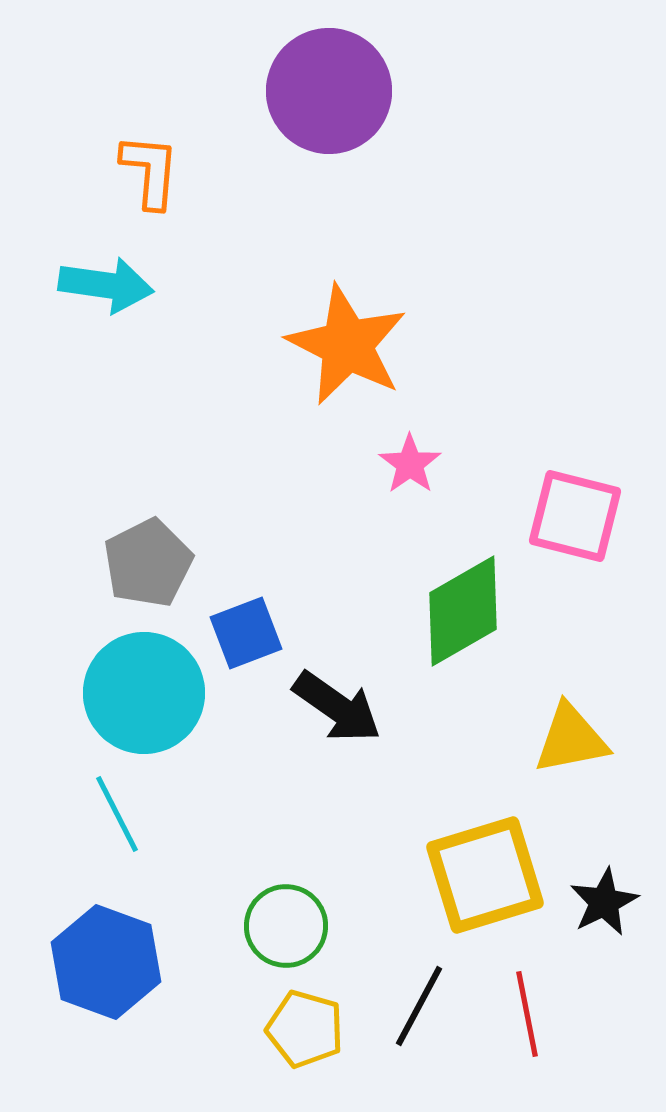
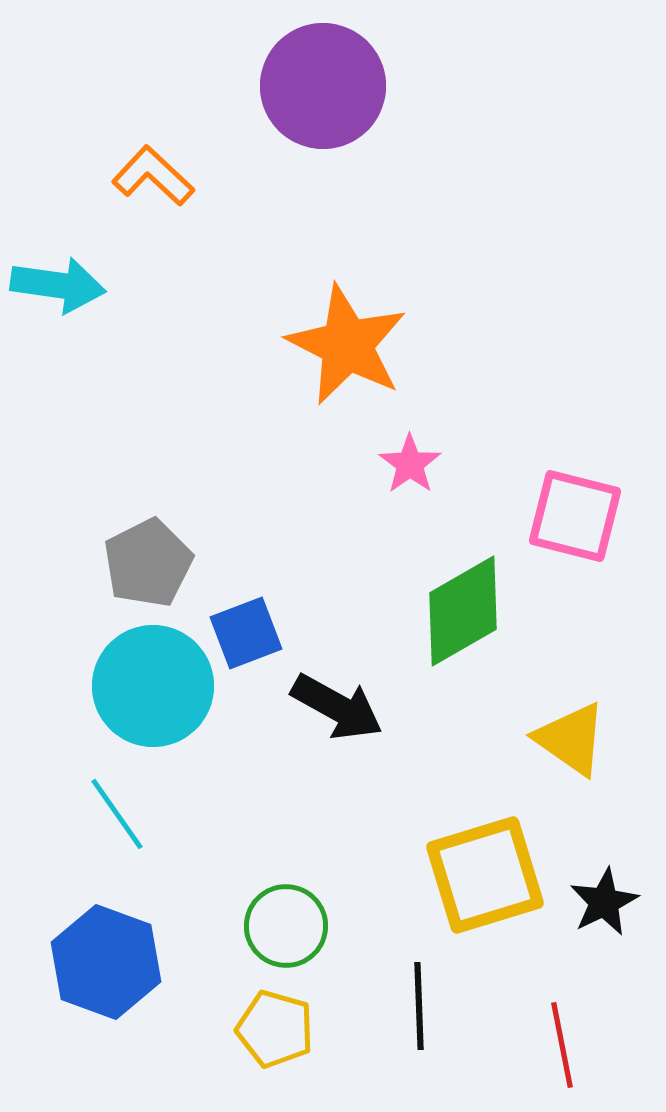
purple circle: moved 6 px left, 5 px up
orange L-shape: moved 3 px right, 5 px down; rotated 52 degrees counterclockwise
cyan arrow: moved 48 px left
cyan circle: moved 9 px right, 7 px up
black arrow: rotated 6 degrees counterclockwise
yellow triangle: rotated 46 degrees clockwise
cyan line: rotated 8 degrees counterclockwise
black line: rotated 30 degrees counterclockwise
red line: moved 35 px right, 31 px down
yellow pentagon: moved 30 px left
